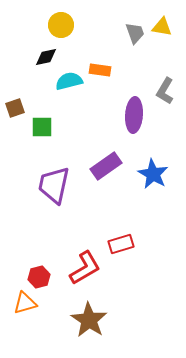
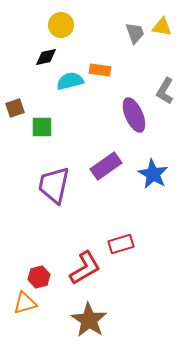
cyan semicircle: moved 1 px right
purple ellipse: rotated 28 degrees counterclockwise
